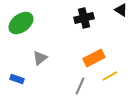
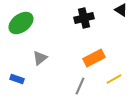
yellow line: moved 4 px right, 3 px down
